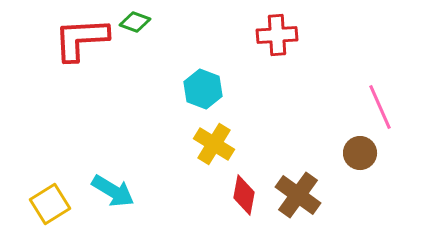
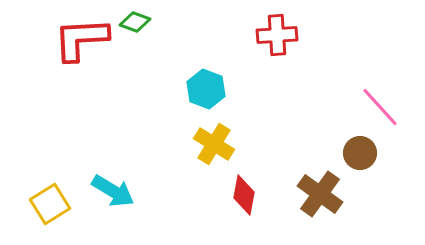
cyan hexagon: moved 3 px right
pink line: rotated 18 degrees counterclockwise
brown cross: moved 22 px right, 1 px up
